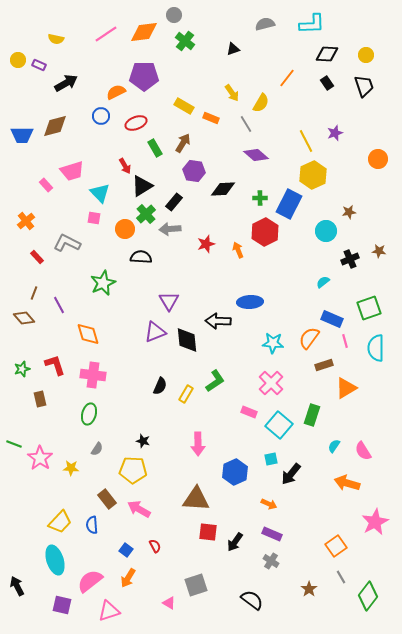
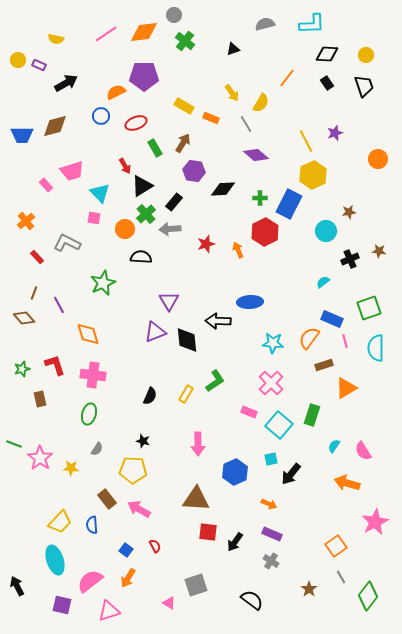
black semicircle at (160, 386): moved 10 px left, 10 px down
